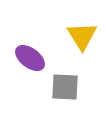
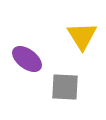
purple ellipse: moved 3 px left, 1 px down
